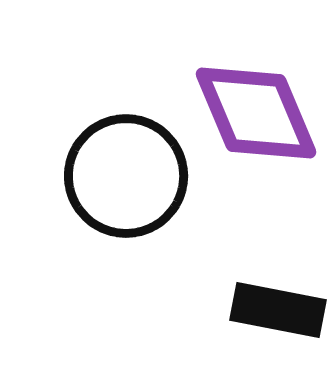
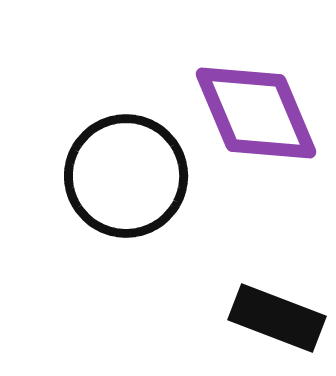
black rectangle: moved 1 px left, 8 px down; rotated 10 degrees clockwise
